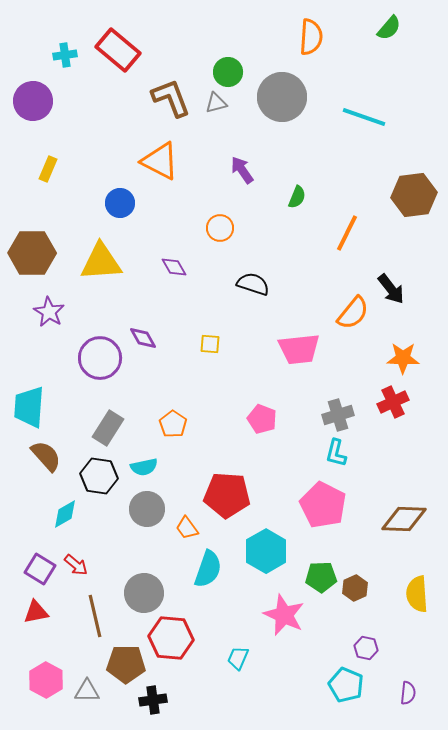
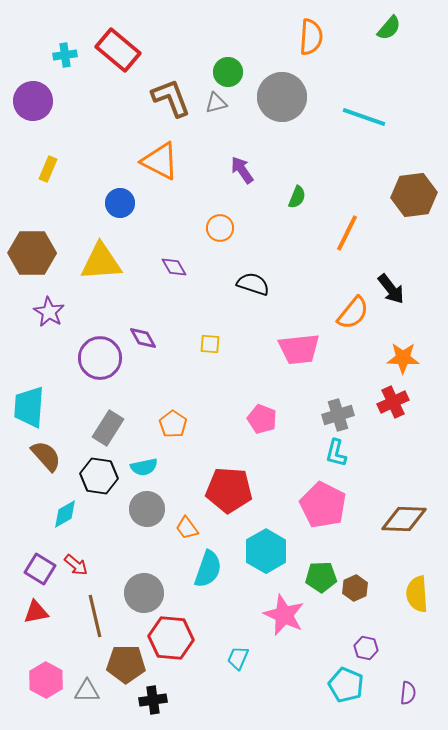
red pentagon at (227, 495): moved 2 px right, 5 px up
